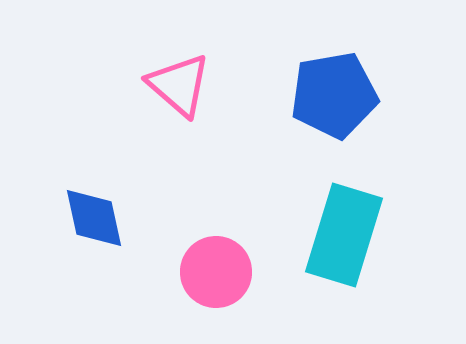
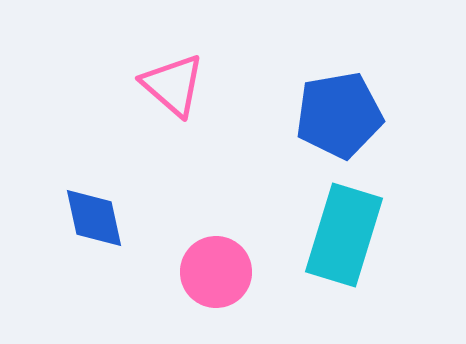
pink triangle: moved 6 px left
blue pentagon: moved 5 px right, 20 px down
